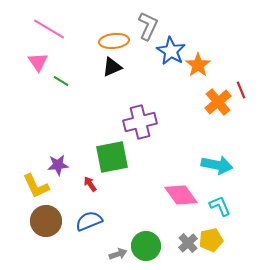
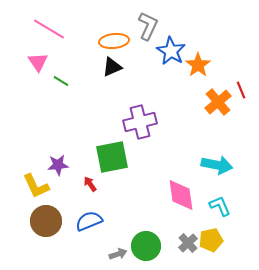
pink diamond: rotated 28 degrees clockwise
